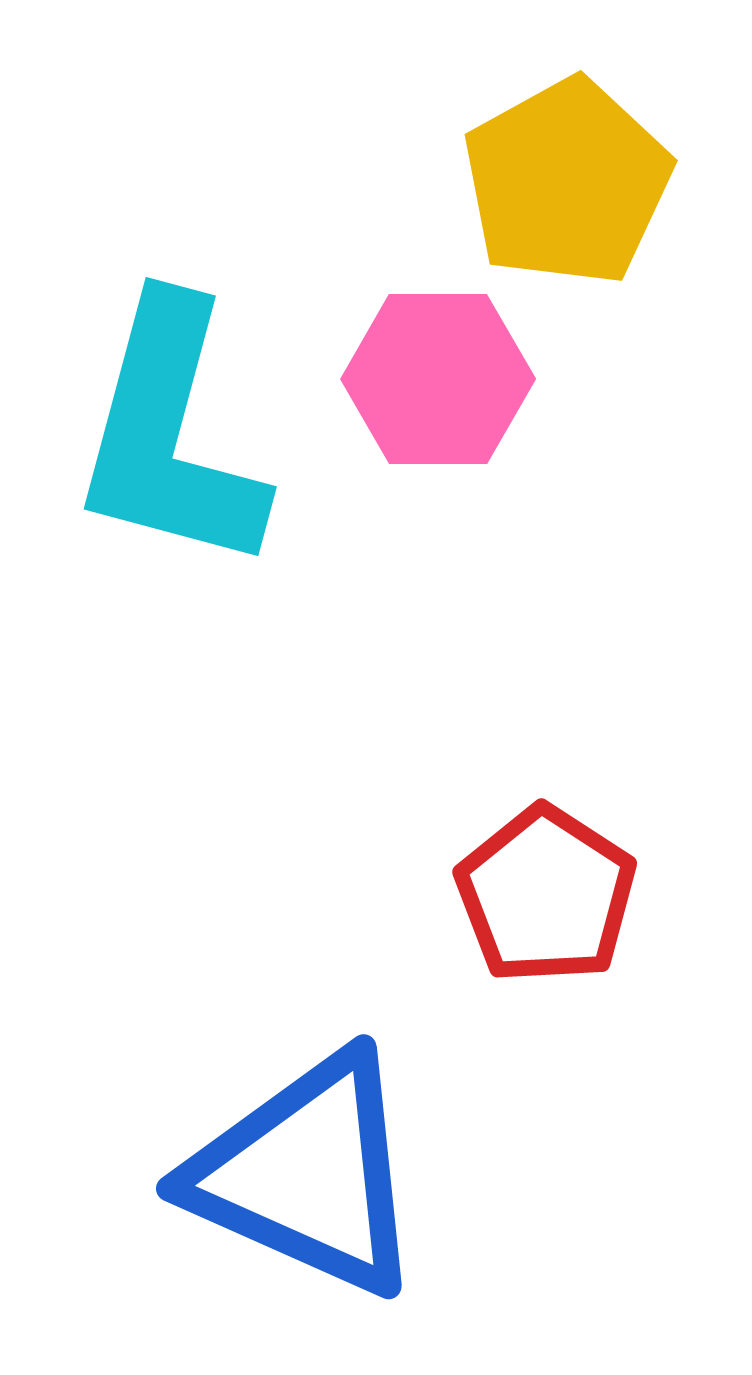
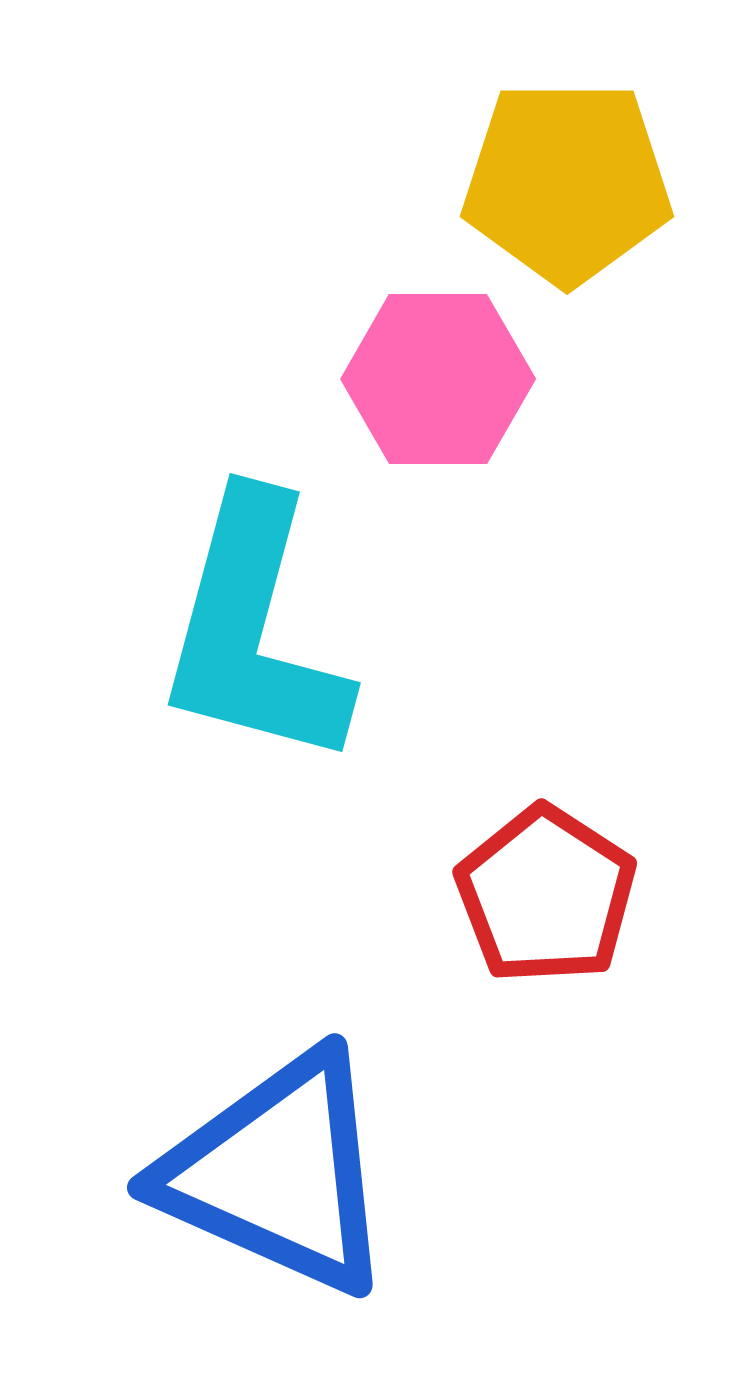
yellow pentagon: rotated 29 degrees clockwise
cyan L-shape: moved 84 px right, 196 px down
blue triangle: moved 29 px left, 1 px up
